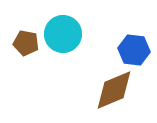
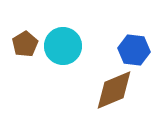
cyan circle: moved 12 px down
brown pentagon: moved 1 px left, 1 px down; rotated 30 degrees clockwise
